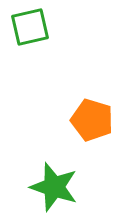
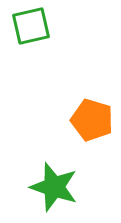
green square: moved 1 px right, 1 px up
